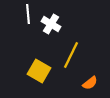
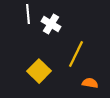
yellow line: moved 5 px right, 1 px up
yellow square: rotated 15 degrees clockwise
orange semicircle: rotated 133 degrees counterclockwise
